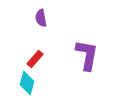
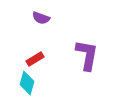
purple semicircle: rotated 60 degrees counterclockwise
red rectangle: rotated 18 degrees clockwise
